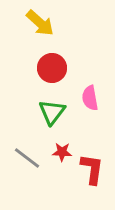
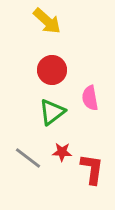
yellow arrow: moved 7 px right, 2 px up
red circle: moved 2 px down
green triangle: rotated 16 degrees clockwise
gray line: moved 1 px right
